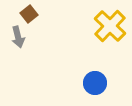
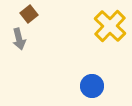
gray arrow: moved 1 px right, 2 px down
blue circle: moved 3 px left, 3 px down
